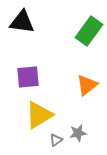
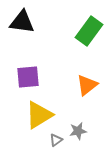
gray star: moved 2 px up
